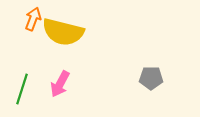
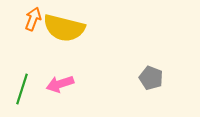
yellow semicircle: moved 1 px right, 4 px up
gray pentagon: rotated 20 degrees clockwise
pink arrow: rotated 44 degrees clockwise
